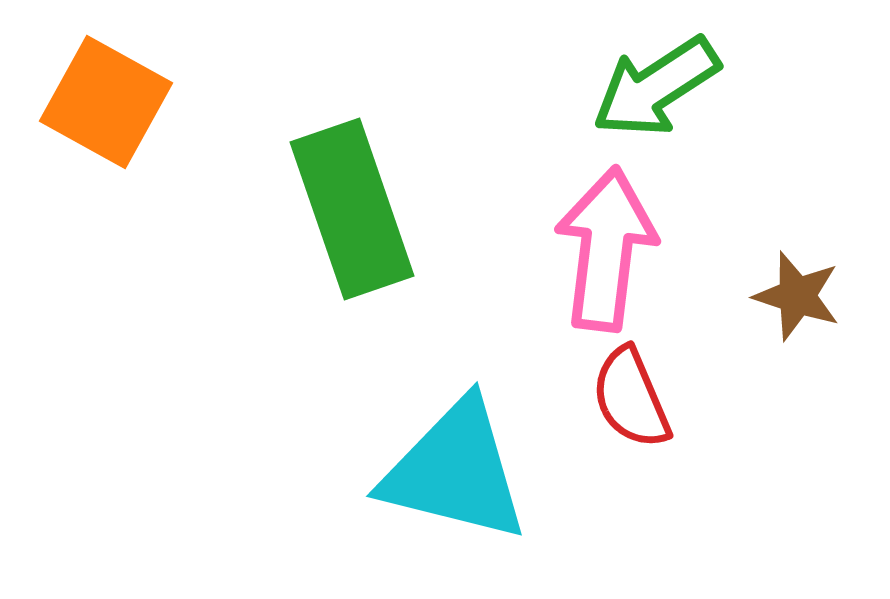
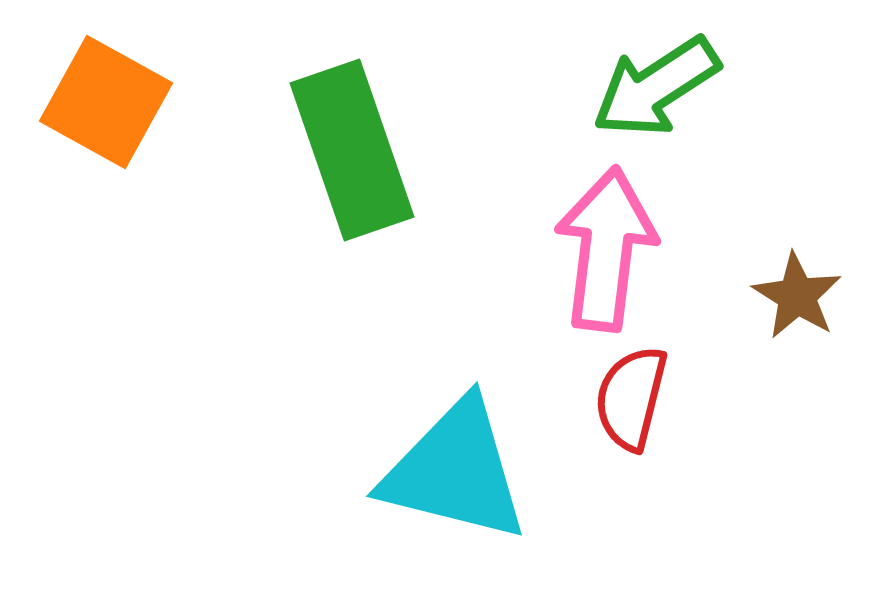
green rectangle: moved 59 px up
brown star: rotated 14 degrees clockwise
red semicircle: rotated 37 degrees clockwise
